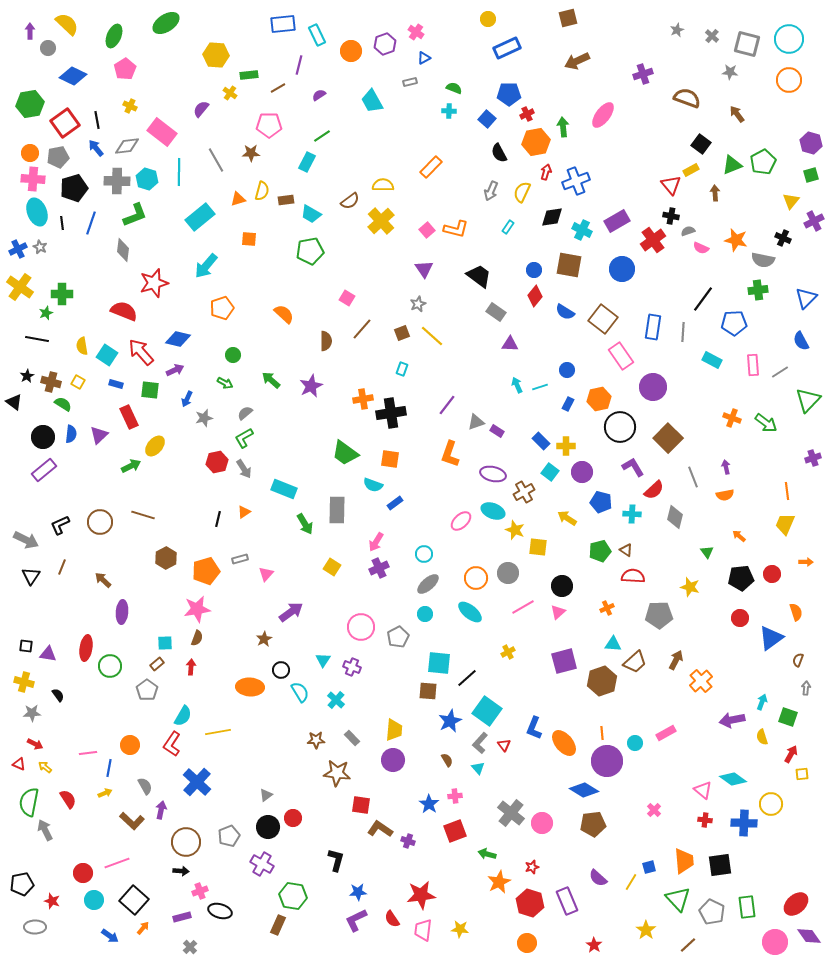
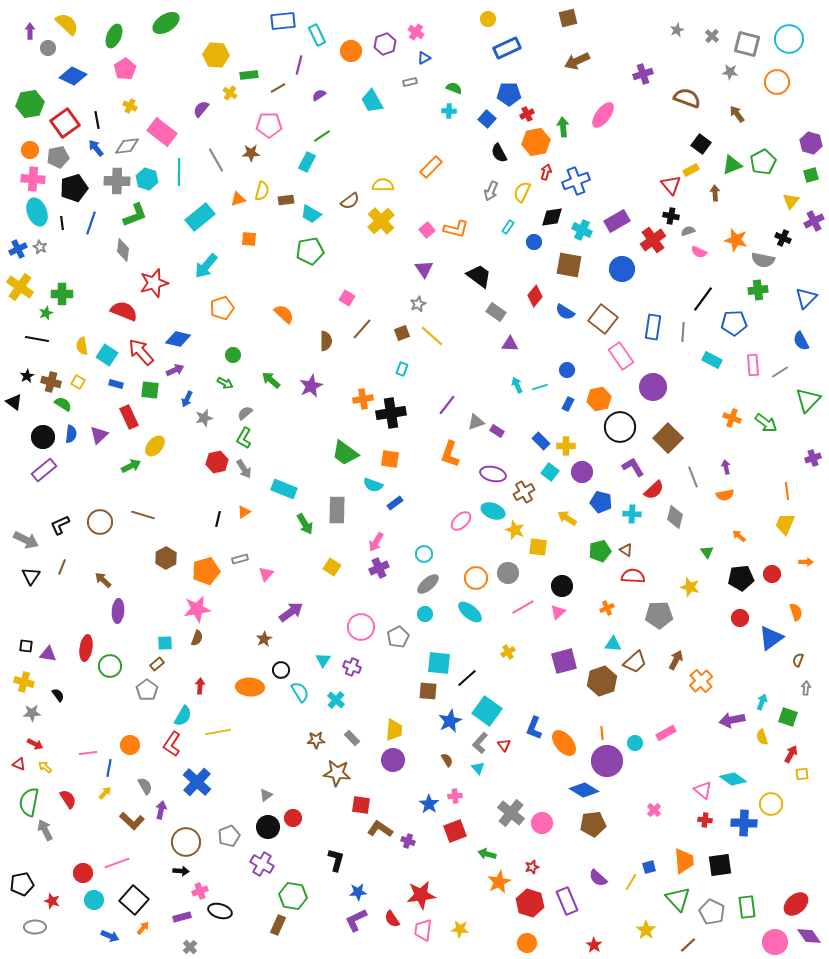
blue rectangle at (283, 24): moved 3 px up
orange circle at (789, 80): moved 12 px left, 2 px down
orange circle at (30, 153): moved 3 px up
pink semicircle at (701, 248): moved 2 px left, 4 px down
blue circle at (534, 270): moved 28 px up
green L-shape at (244, 438): rotated 30 degrees counterclockwise
purple ellipse at (122, 612): moved 4 px left, 1 px up
red arrow at (191, 667): moved 9 px right, 19 px down
yellow arrow at (105, 793): rotated 24 degrees counterclockwise
blue arrow at (110, 936): rotated 12 degrees counterclockwise
